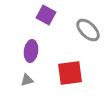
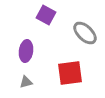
gray ellipse: moved 3 px left, 3 px down
purple ellipse: moved 5 px left
gray triangle: moved 1 px left, 2 px down
